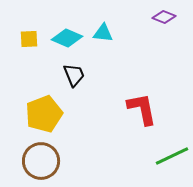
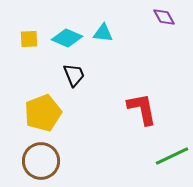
purple diamond: rotated 40 degrees clockwise
yellow pentagon: moved 1 px left, 1 px up
